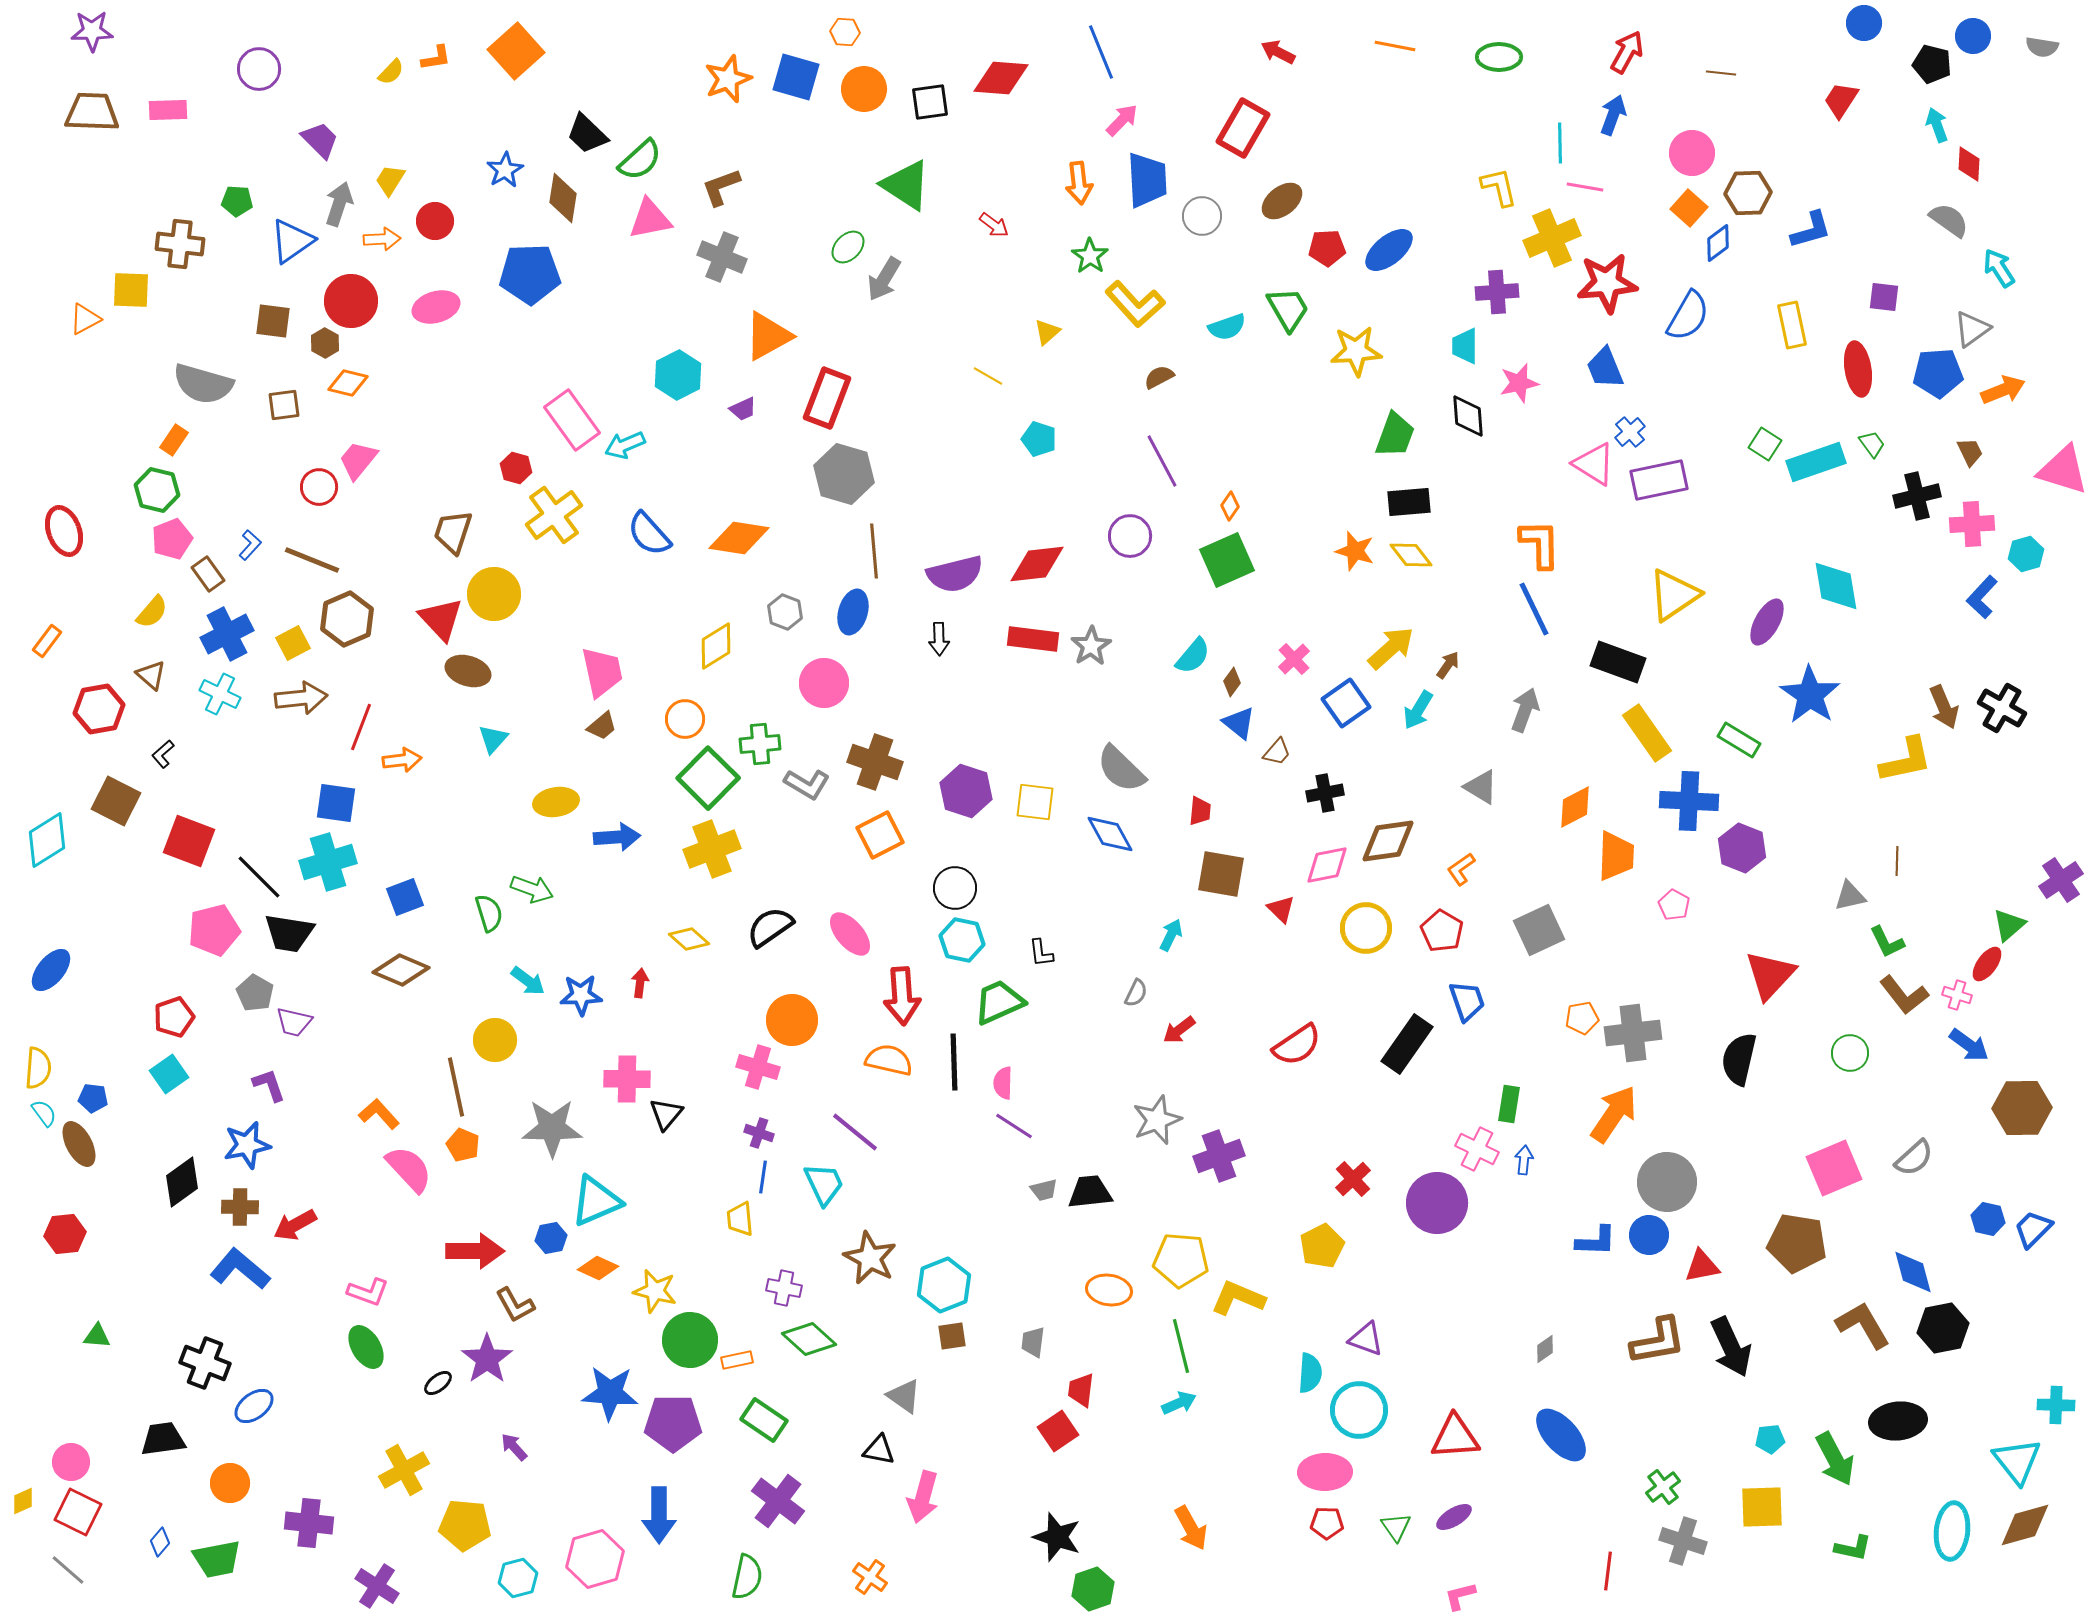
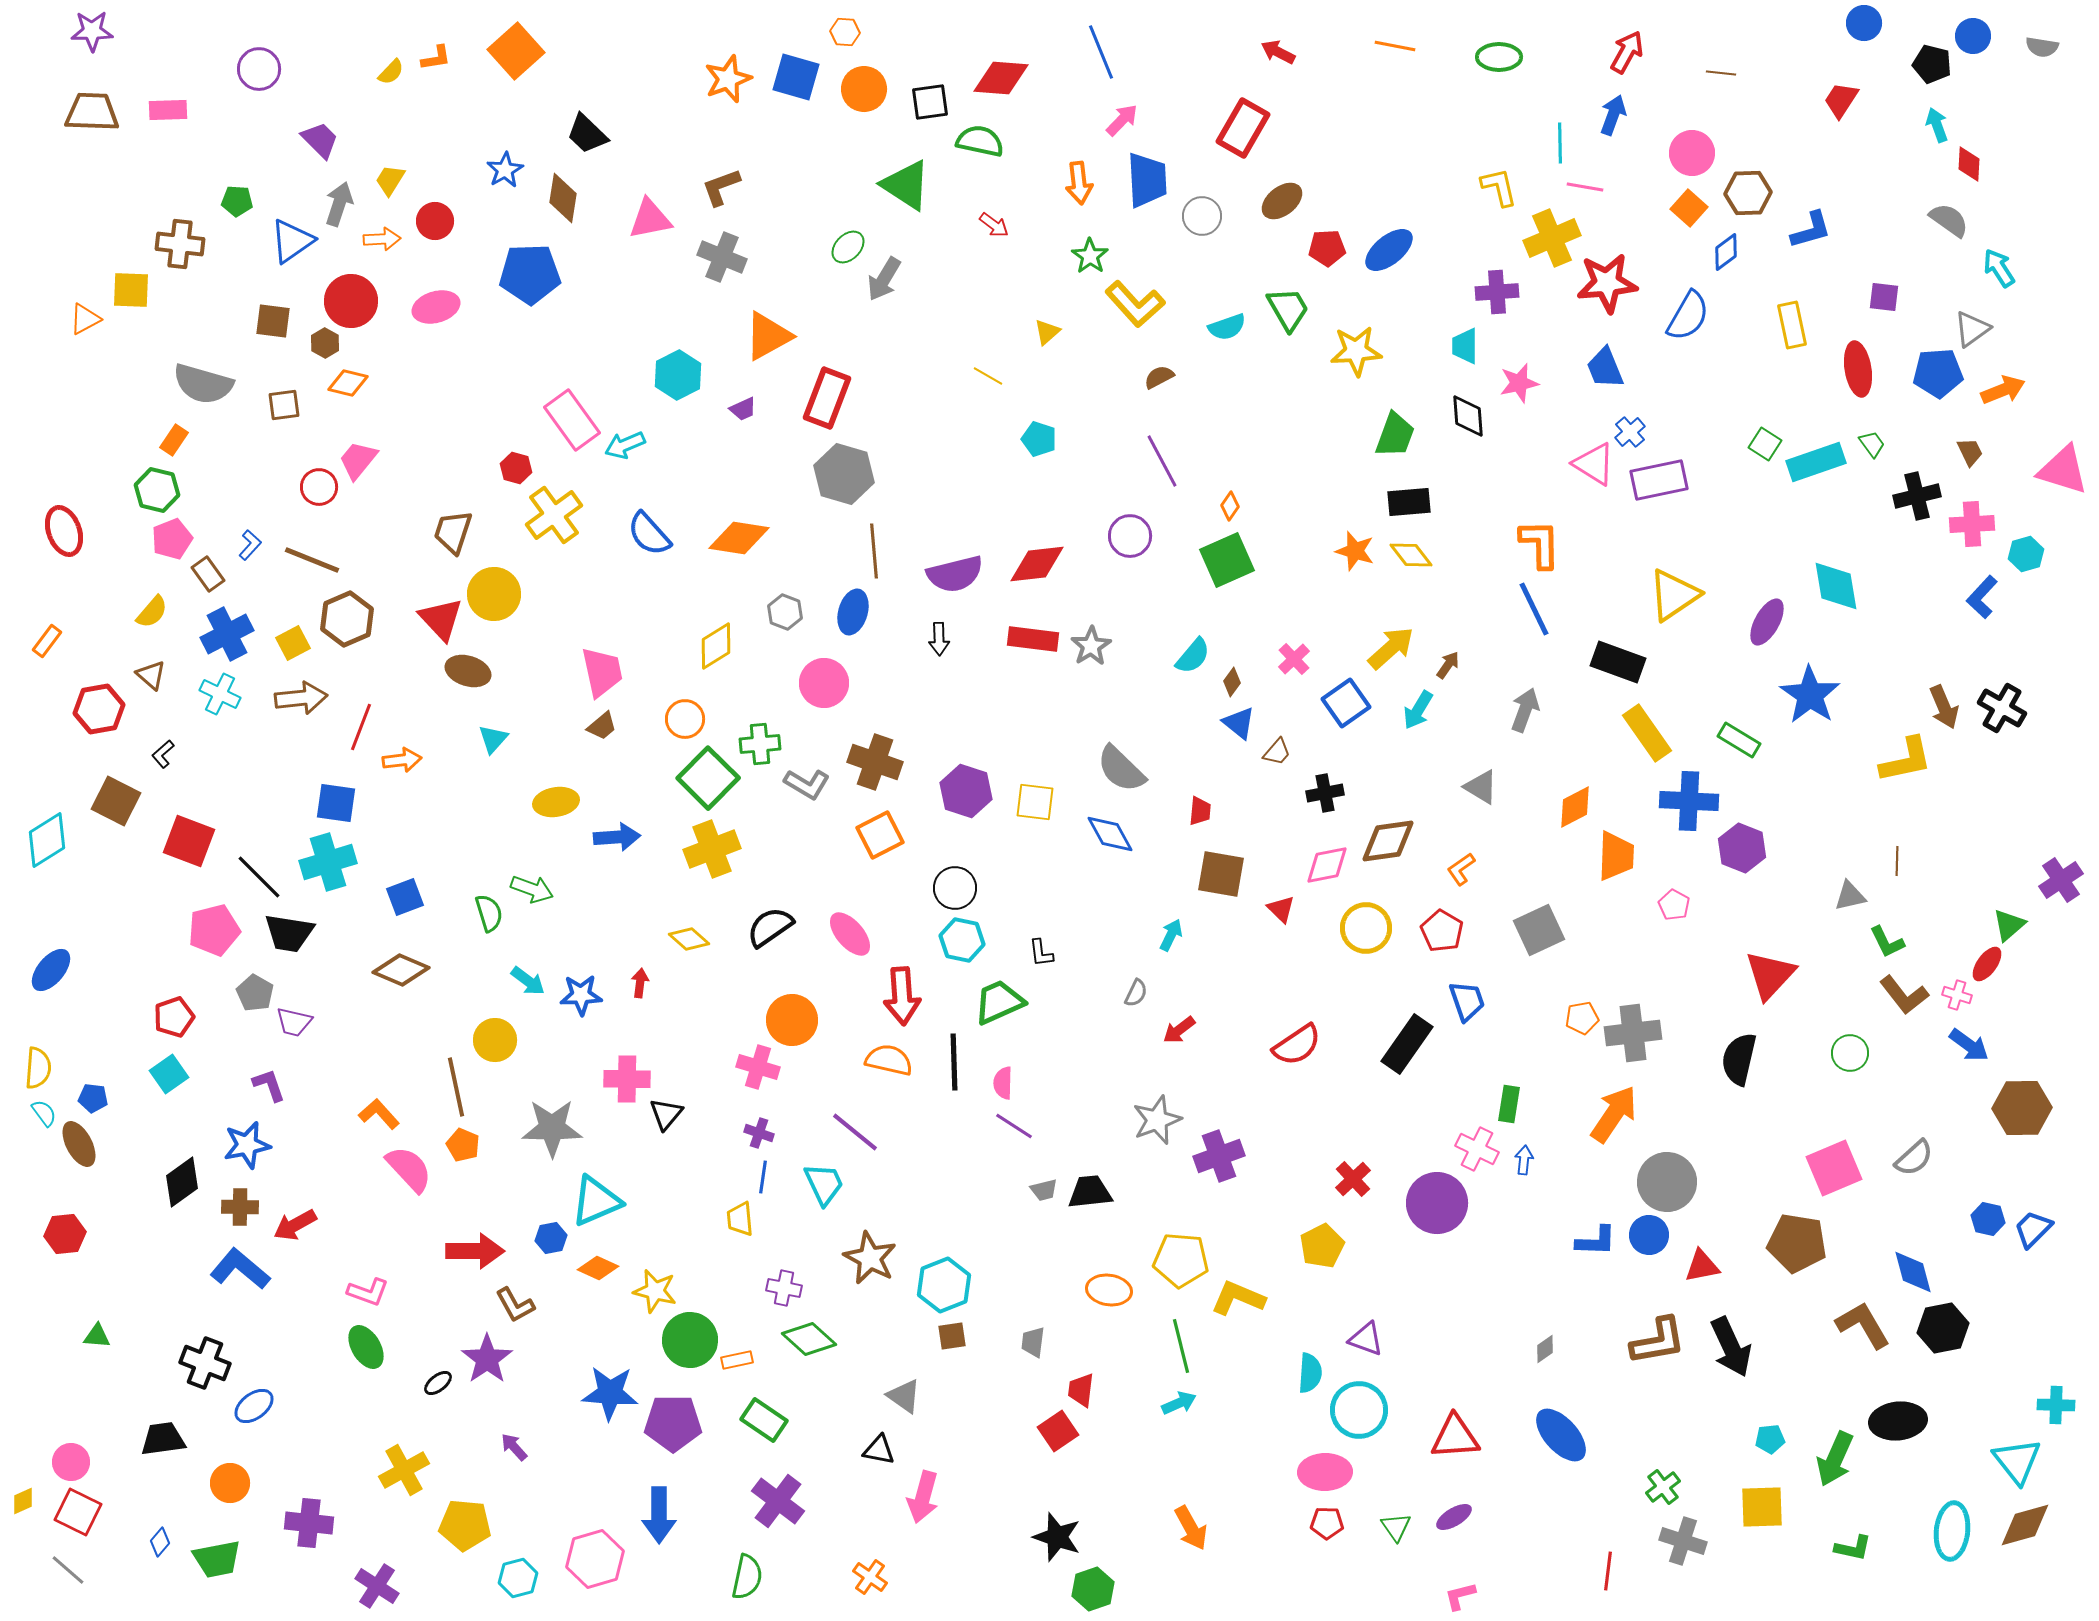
green semicircle at (640, 160): moved 340 px right, 19 px up; rotated 126 degrees counterclockwise
blue diamond at (1718, 243): moved 8 px right, 9 px down
green arrow at (1835, 1459): rotated 52 degrees clockwise
